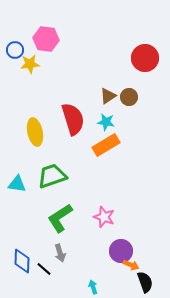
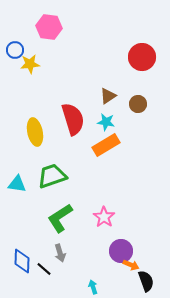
pink hexagon: moved 3 px right, 12 px up
red circle: moved 3 px left, 1 px up
brown circle: moved 9 px right, 7 px down
pink star: rotated 15 degrees clockwise
black semicircle: moved 1 px right, 1 px up
